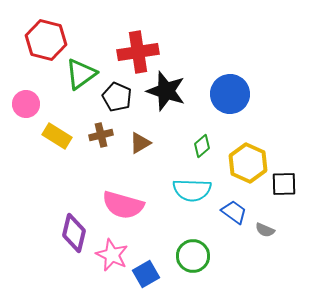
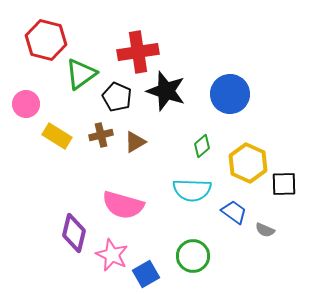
brown triangle: moved 5 px left, 1 px up
